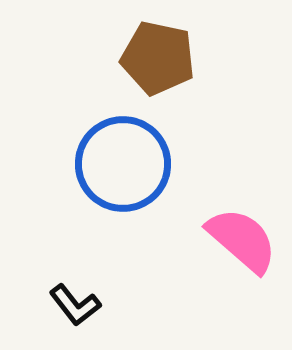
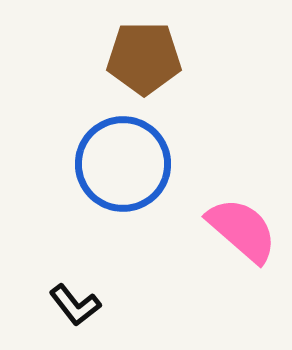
brown pentagon: moved 14 px left; rotated 12 degrees counterclockwise
pink semicircle: moved 10 px up
